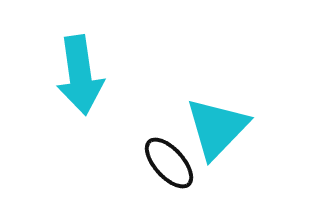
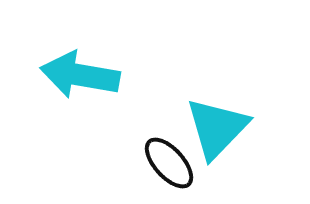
cyan arrow: rotated 108 degrees clockwise
